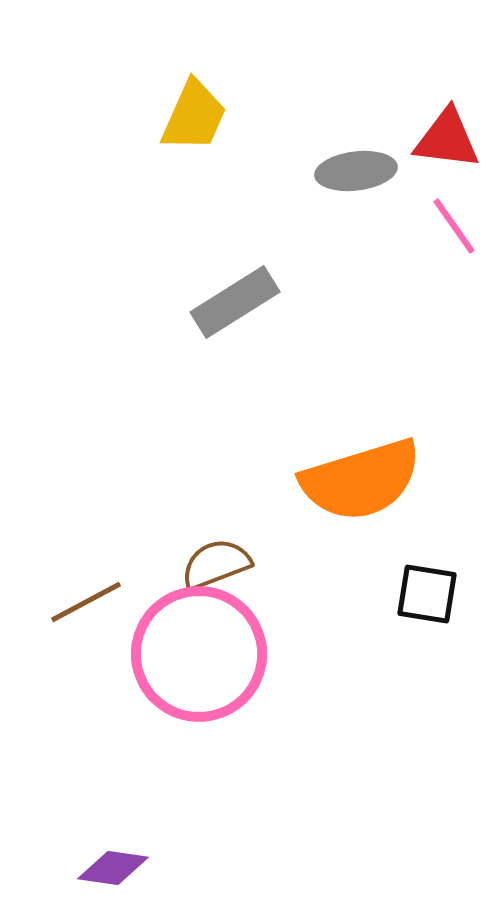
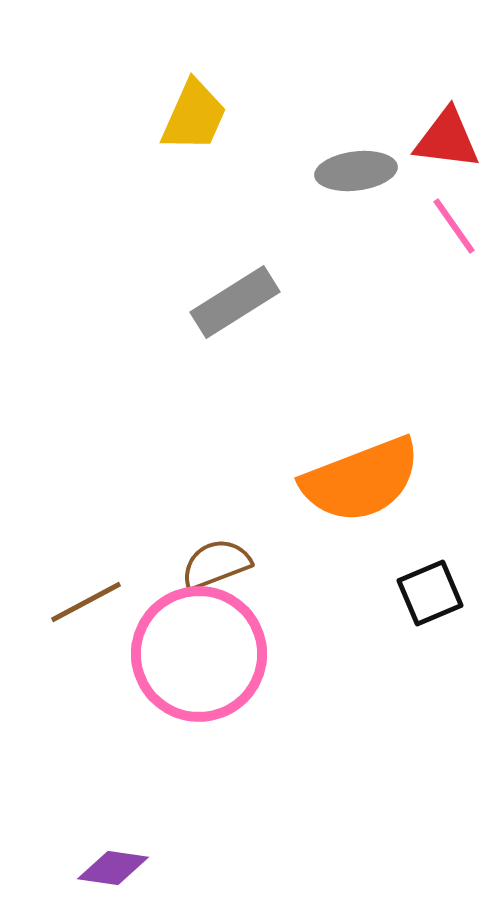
orange semicircle: rotated 4 degrees counterclockwise
black square: moved 3 px right, 1 px up; rotated 32 degrees counterclockwise
